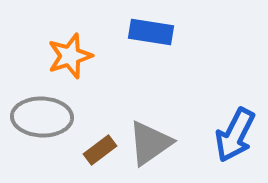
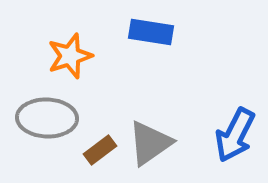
gray ellipse: moved 5 px right, 1 px down
